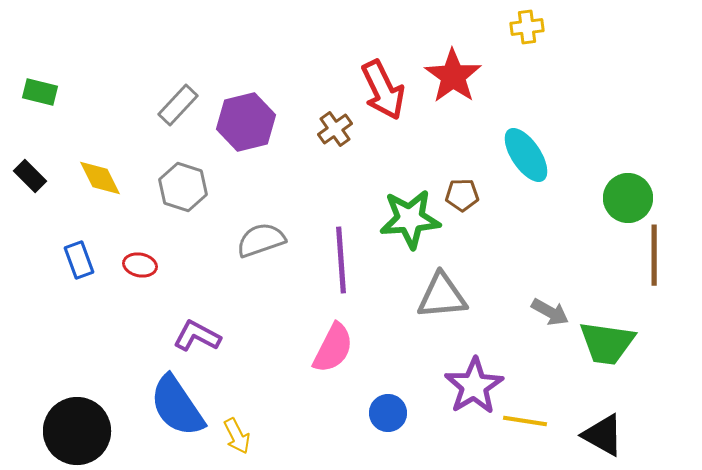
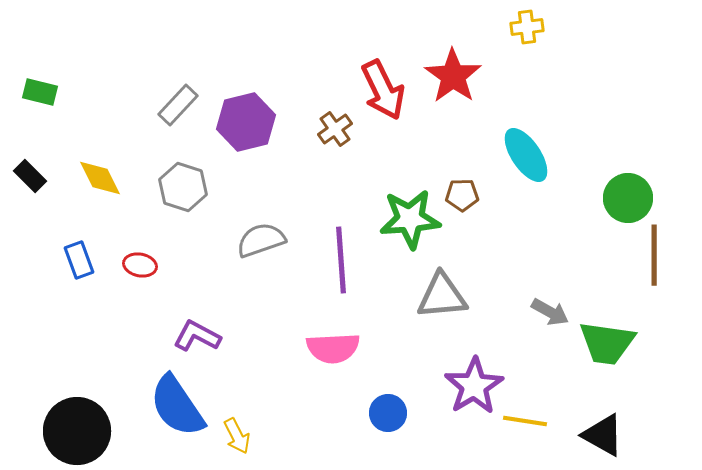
pink semicircle: rotated 60 degrees clockwise
